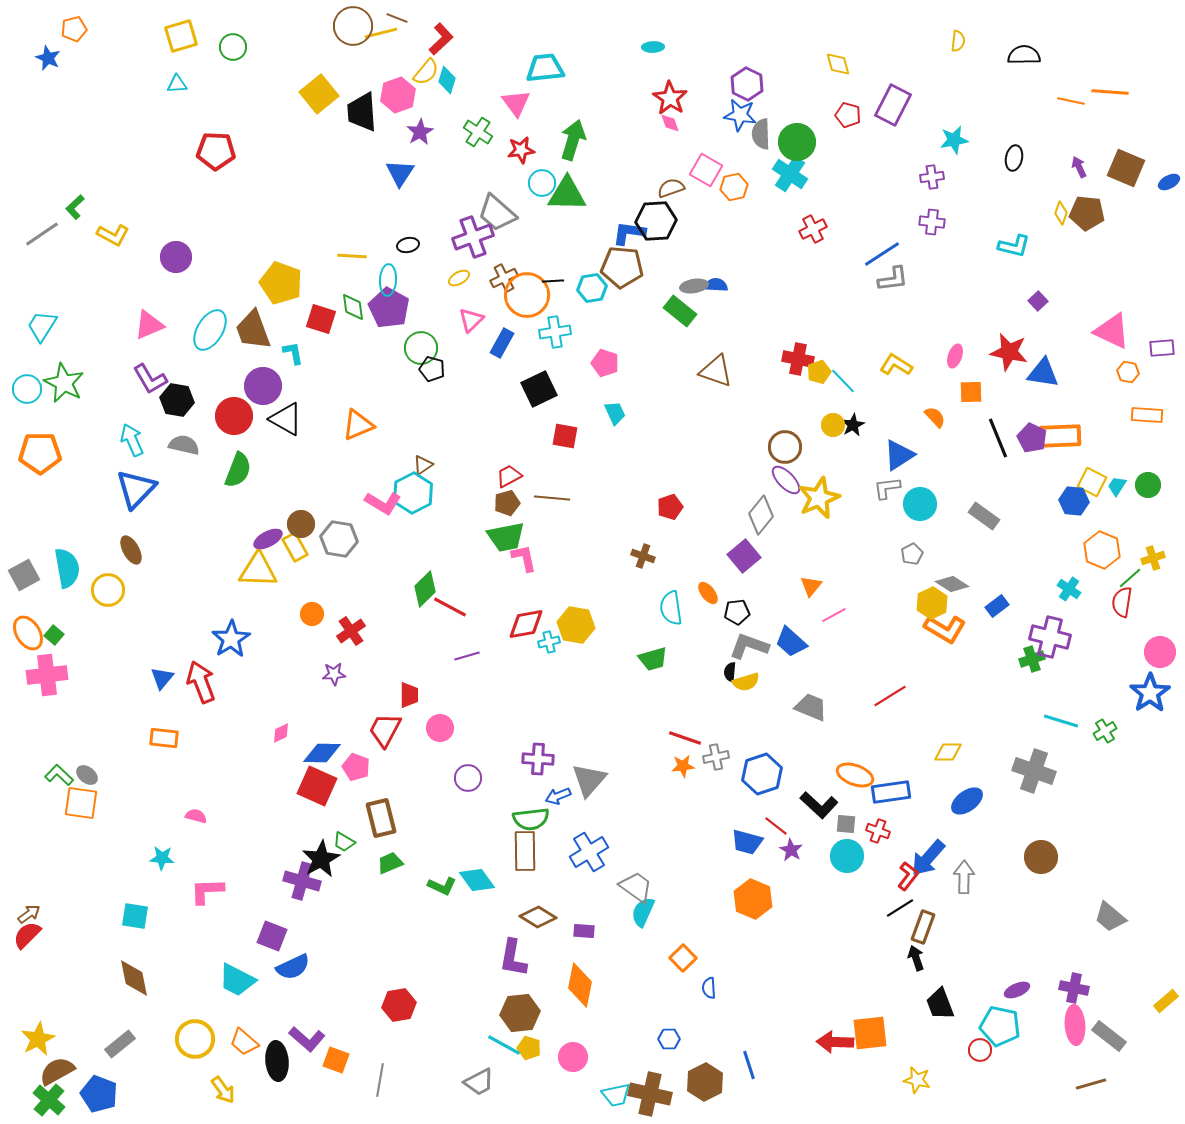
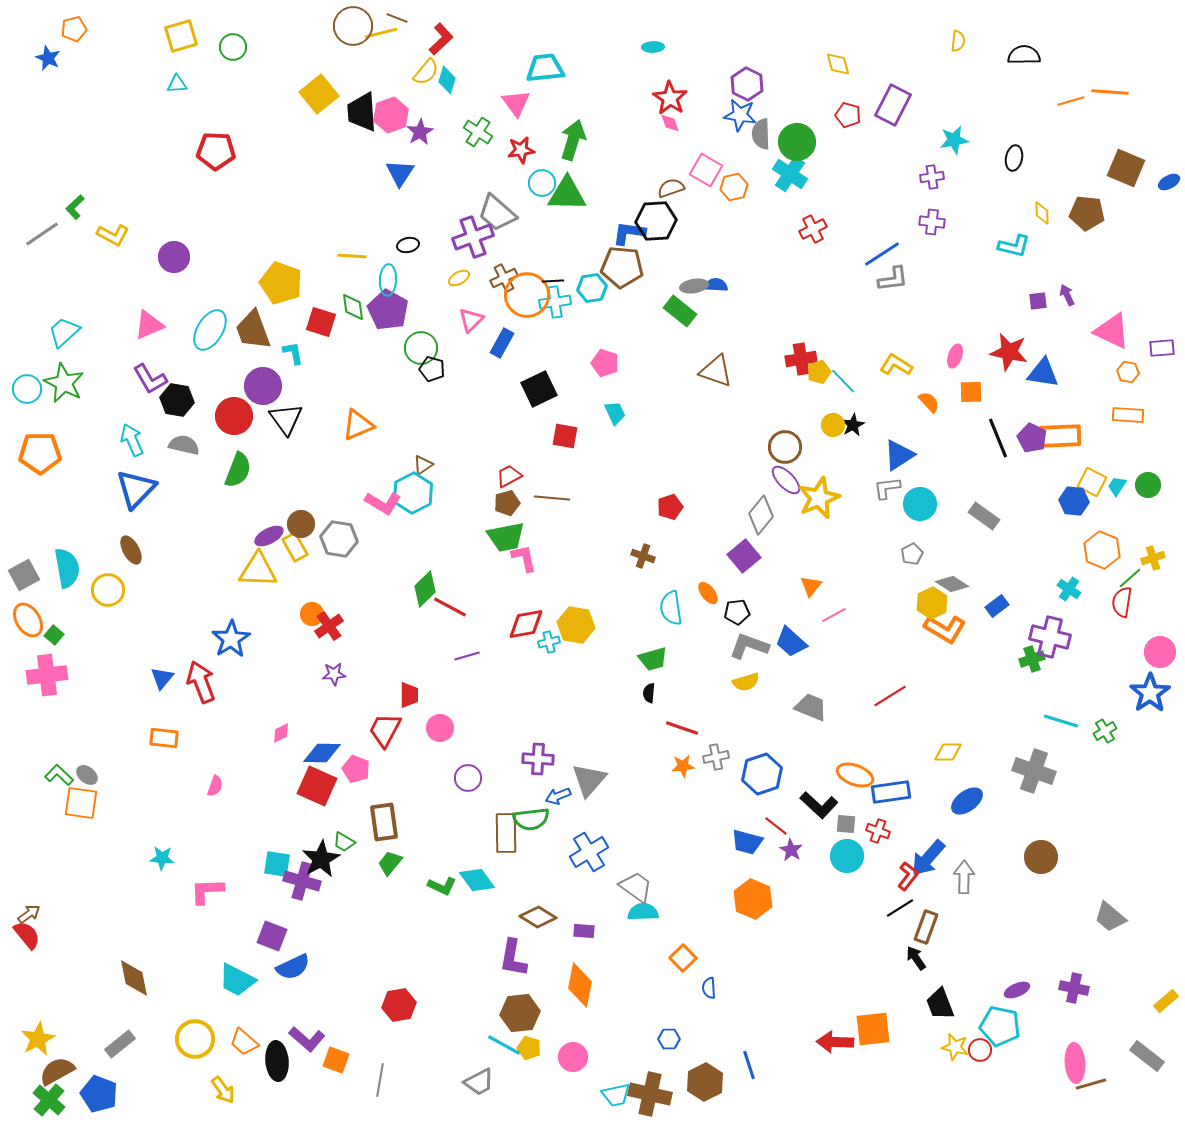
pink hexagon at (398, 95): moved 7 px left, 20 px down
orange line at (1071, 101): rotated 28 degrees counterclockwise
purple arrow at (1079, 167): moved 12 px left, 128 px down
yellow diamond at (1061, 213): moved 19 px left; rotated 20 degrees counterclockwise
purple circle at (176, 257): moved 2 px left
purple square at (1038, 301): rotated 36 degrees clockwise
purple pentagon at (389, 308): moved 1 px left, 2 px down
red square at (321, 319): moved 3 px down
cyan trapezoid at (42, 326): moved 22 px right, 6 px down; rotated 16 degrees clockwise
cyan cross at (555, 332): moved 30 px up
red cross at (798, 359): moved 3 px right; rotated 20 degrees counterclockwise
orange rectangle at (1147, 415): moved 19 px left
orange semicircle at (935, 417): moved 6 px left, 15 px up
black triangle at (286, 419): rotated 24 degrees clockwise
purple ellipse at (268, 539): moved 1 px right, 3 px up
red cross at (351, 631): moved 22 px left, 5 px up
orange ellipse at (28, 633): moved 13 px up
black semicircle at (730, 672): moved 81 px left, 21 px down
red line at (685, 738): moved 3 px left, 10 px up
pink pentagon at (356, 767): moved 2 px down
pink semicircle at (196, 816): moved 19 px right, 30 px up; rotated 95 degrees clockwise
brown rectangle at (381, 818): moved 3 px right, 4 px down; rotated 6 degrees clockwise
brown rectangle at (525, 851): moved 19 px left, 18 px up
green trapezoid at (390, 863): rotated 28 degrees counterclockwise
cyan semicircle at (643, 912): rotated 64 degrees clockwise
cyan square at (135, 916): moved 142 px right, 52 px up
brown rectangle at (923, 927): moved 3 px right
red semicircle at (27, 935): rotated 96 degrees clockwise
black arrow at (916, 958): rotated 15 degrees counterclockwise
pink ellipse at (1075, 1025): moved 38 px down
orange square at (870, 1033): moved 3 px right, 4 px up
gray rectangle at (1109, 1036): moved 38 px right, 20 px down
yellow star at (917, 1080): moved 38 px right, 33 px up
